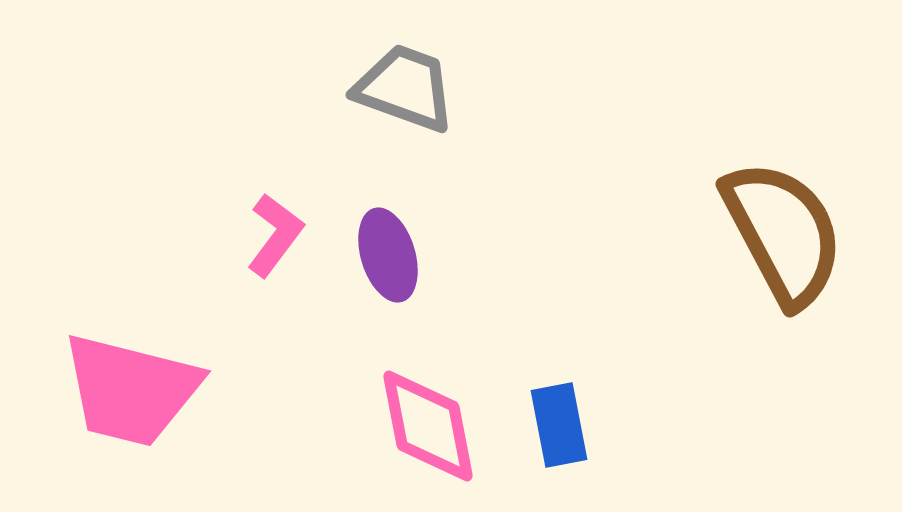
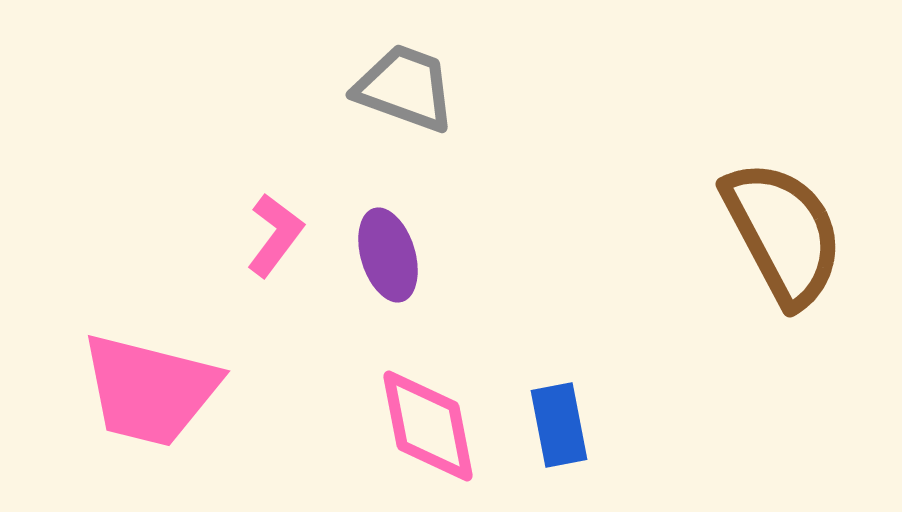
pink trapezoid: moved 19 px right
